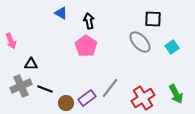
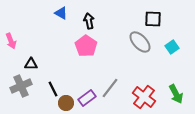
black line: moved 8 px right; rotated 42 degrees clockwise
red cross: moved 1 px right, 1 px up; rotated 20 degrees counterclockwise
